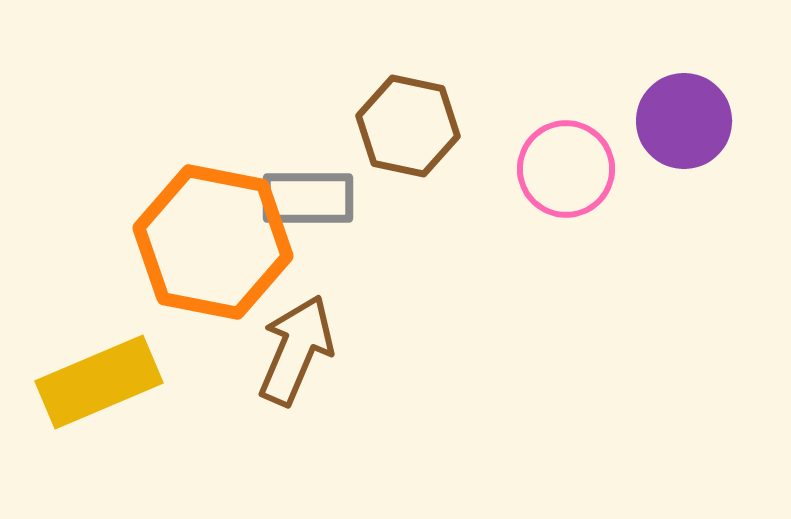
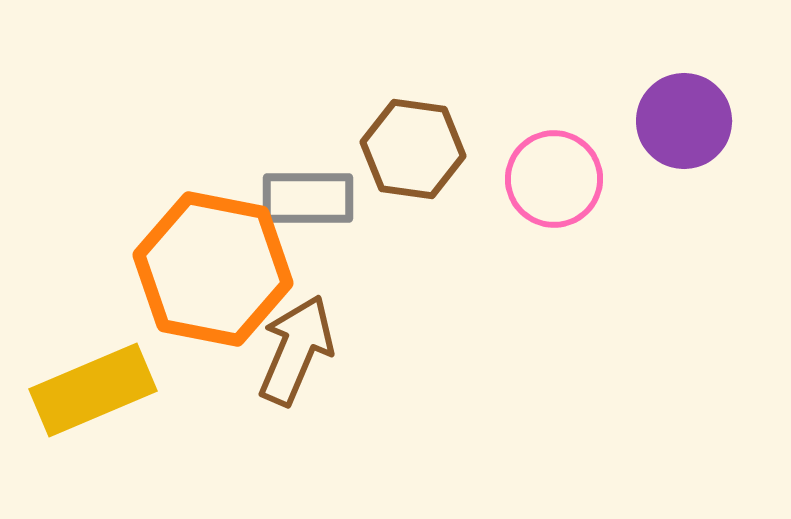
brown hexagon: moved 5 px right, 23 px down; rotated 4 degrees counterclockwise
pink circle: moved 12 px left, 10 px down
orange hexagon: moved 27 px down
yellow rectangle: moved 6 px left, 8 px down
